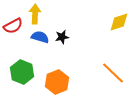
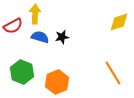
orange line: rotated 15 degrees clockwise
